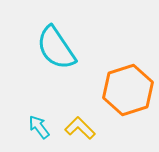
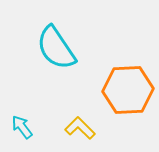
orange hexagon: rotated 15 degrees clockwise
cyan arrow: moved 17 px left
